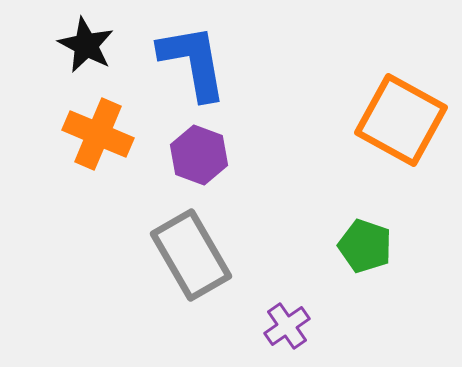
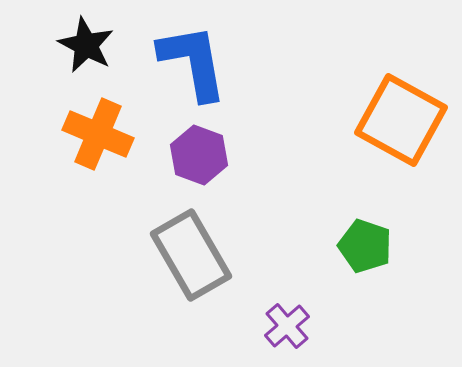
purple cross: rotated 6 degrees counterclockwise
